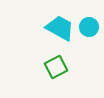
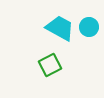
green square: moved 6 px left, 2 px up
